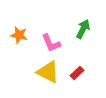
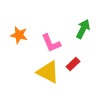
red rectangle: moved 4 px left, 9 px up
